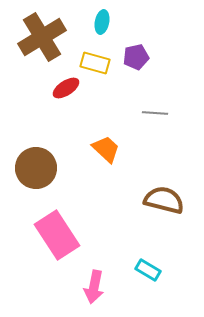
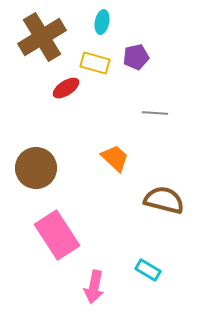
orange trapezoid: moved 9 px right, 9 px down
